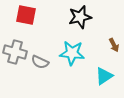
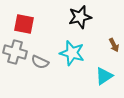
red square: moved 2 px left, 9 px down
cyan star: rotated 10 degrees clockwise
